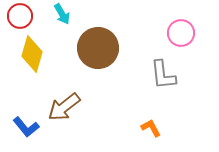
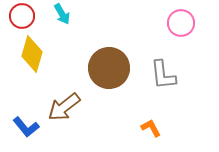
red circle: moved 2 px right
pink circle: moved 10 px up
brown circle: moved 11 px right, 20 px down
